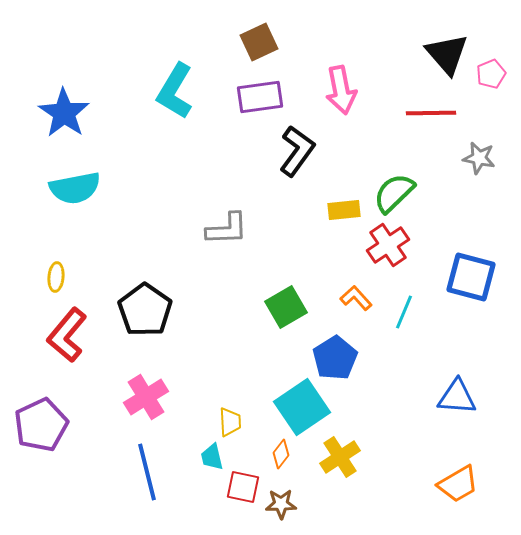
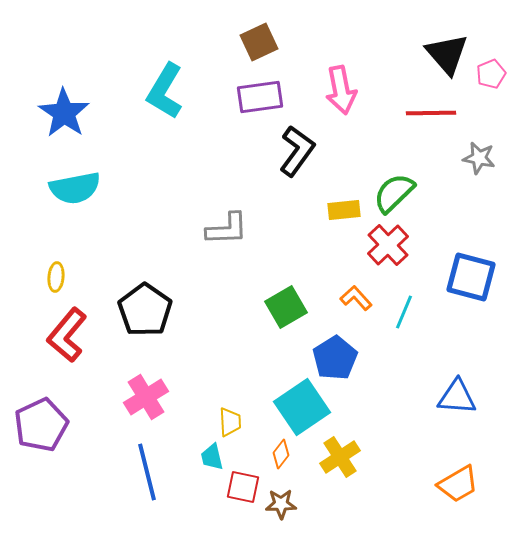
cyan L-shape: moved 10 px left
red cross: rotated 9 degrees counterclockwise
